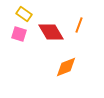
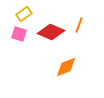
yellow rectangle: rotated 70 degrees counterclockwise
red diamond: rotated 36 degrees counterclockwise
